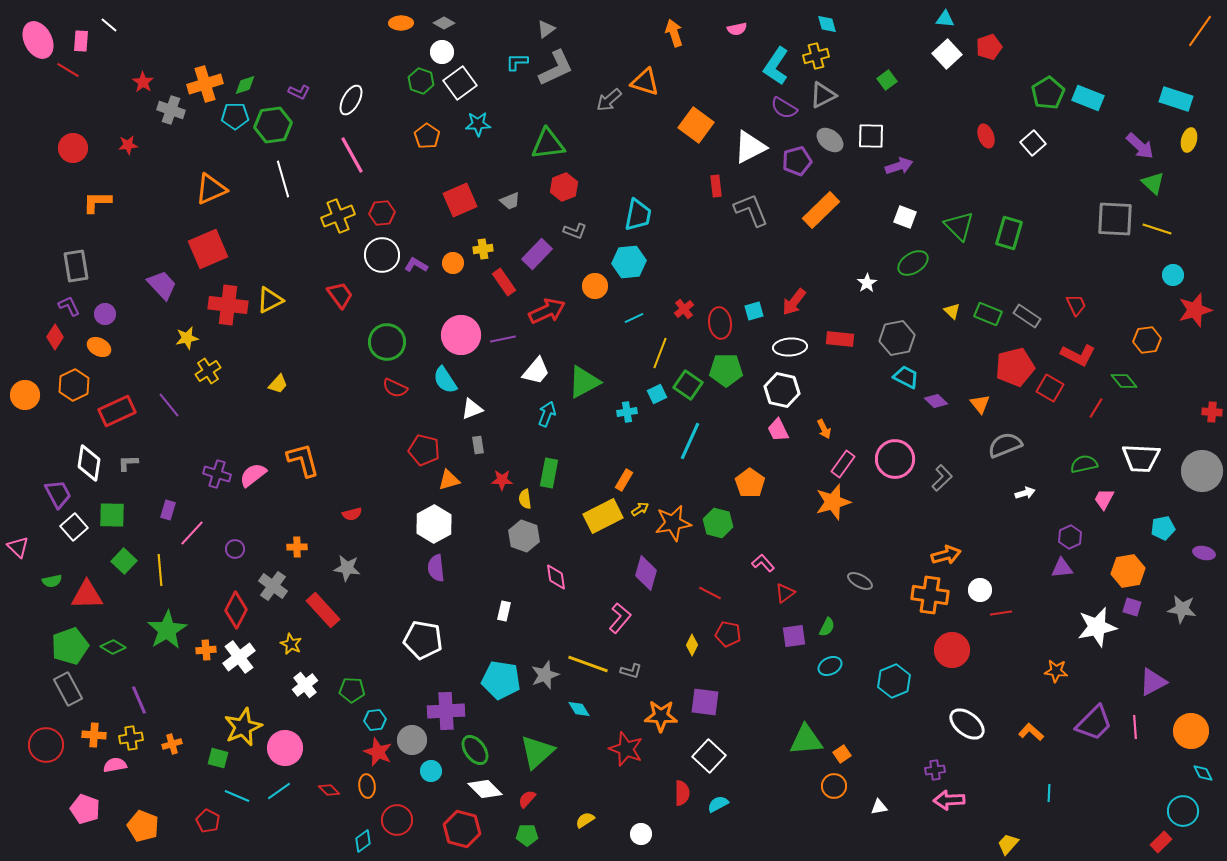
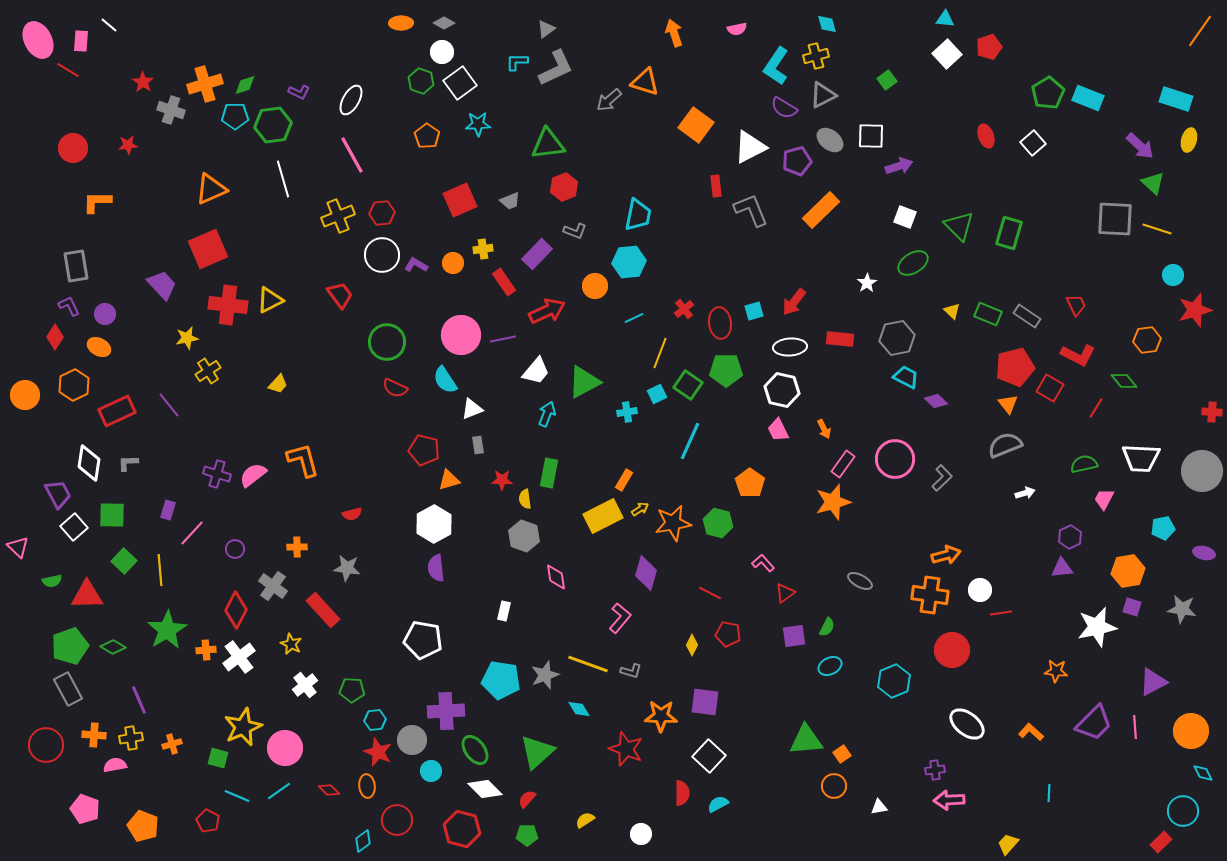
orange triangle at (980, 404): moved 28 px right
